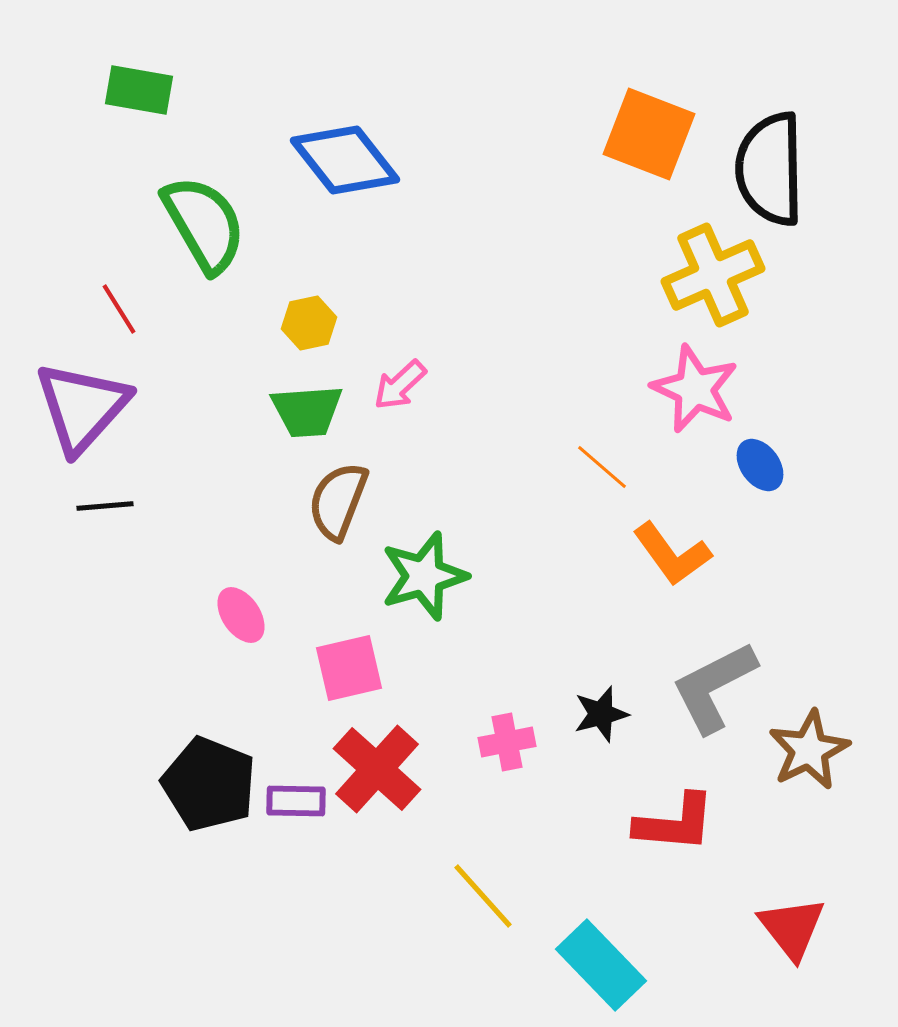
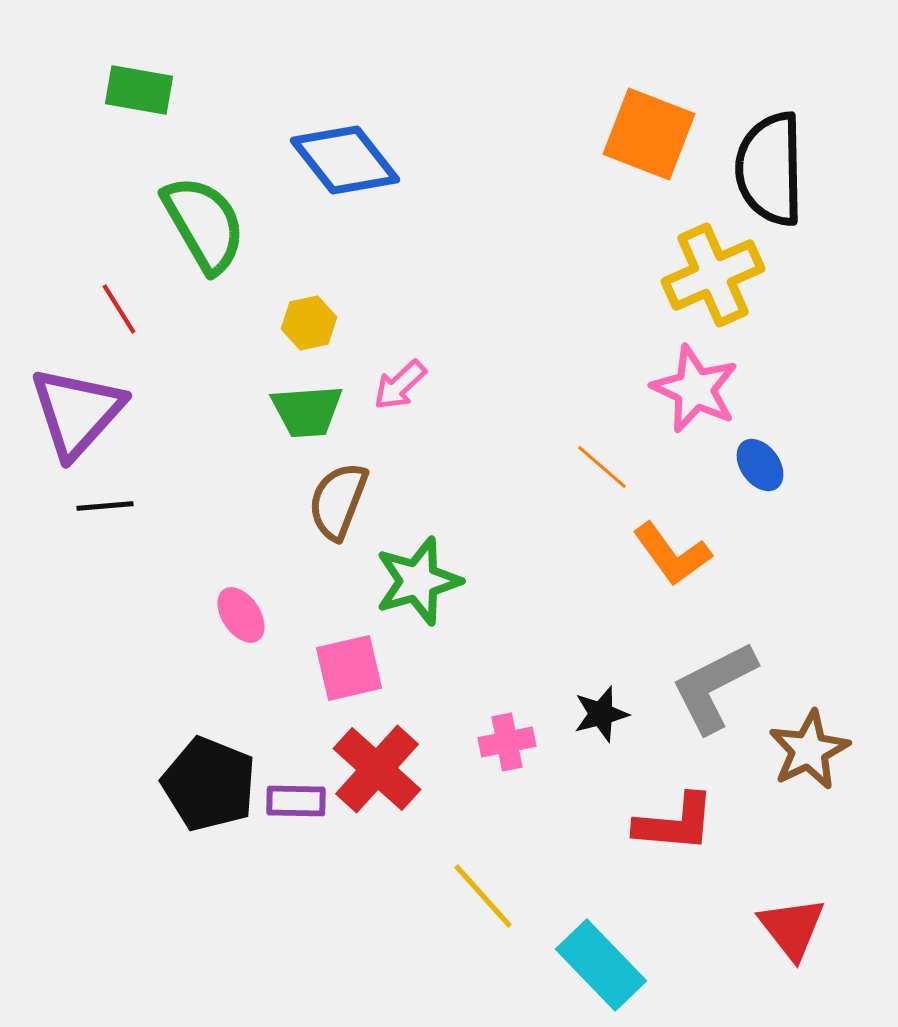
purple triangle: moved 5 px left, 5 px down
green star: moved 6 px left, 5 px down
